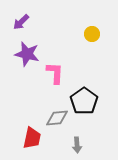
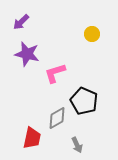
pink L-shape: rotated 110 degrees counterclockwise
black pentagon: rotated 12 degrees counterclockwise
gray diamond: rotated 25 degrees counterclockwise
gray arrow: rotated 21 degrees counterclockwise
